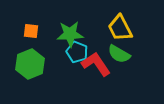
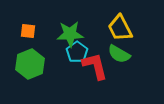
orange square: moved 3 px left
cyan pentagon: rotated 15 degrees clockwise
red L-shape: moved 1 px left, 2 px down; rotated 20 degrees clockwise
